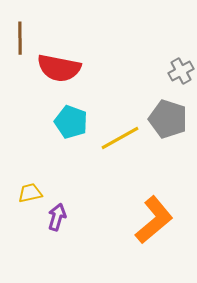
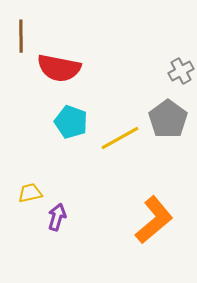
brown line: moved 1 px right, 2 px up
gray pentagon: rotated 18 degrees clockwise
